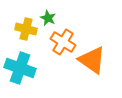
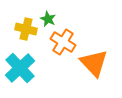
green star: moved 1 px down
orange triangle: moved 2 px right, 3 px down; rotated 12 degrees clockwise
cyan cross: rotated 28 degrees clockwise
